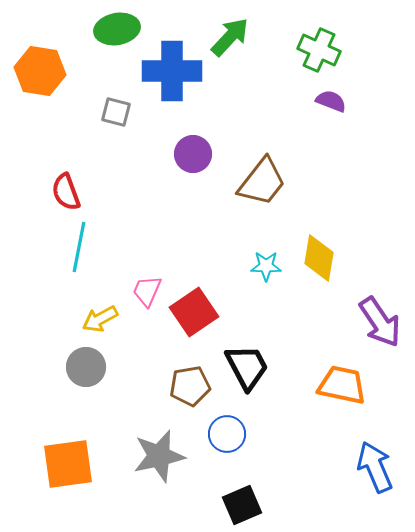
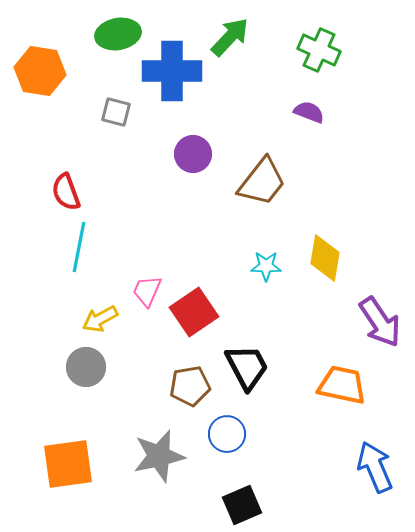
green ellipse: moved 1 px right, 5 px down
purple semicircle: moved 22 px left, 11 px down
yellow diamond: moved 6 px right
